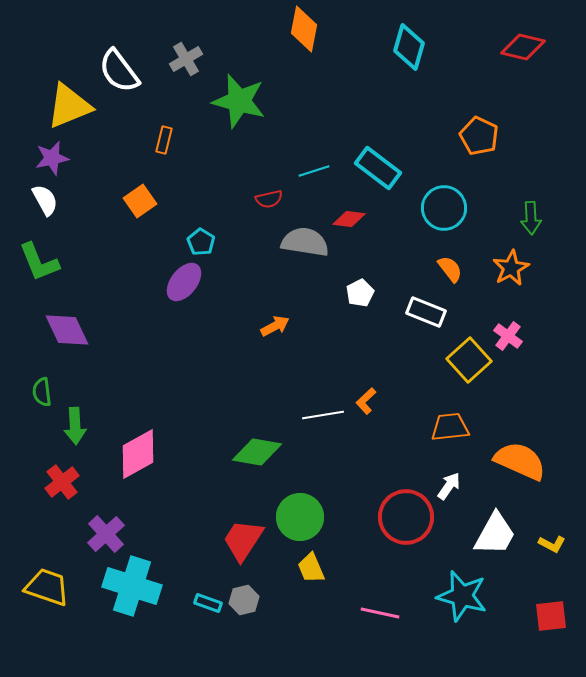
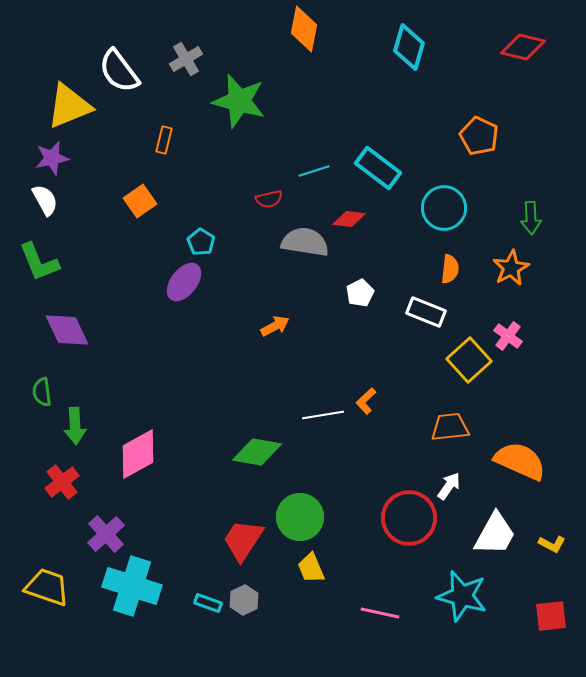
orange semicircle at (450, 269): rotated 44 degrees clockwise
red circle at (406, 517): moved 3 px right, 1 px down
gray hexagon at (244, 600): rotated 12 degrees counterclockwise
